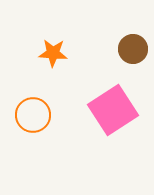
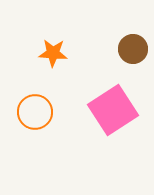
orange circle: moved 2 px right, 3 px up
